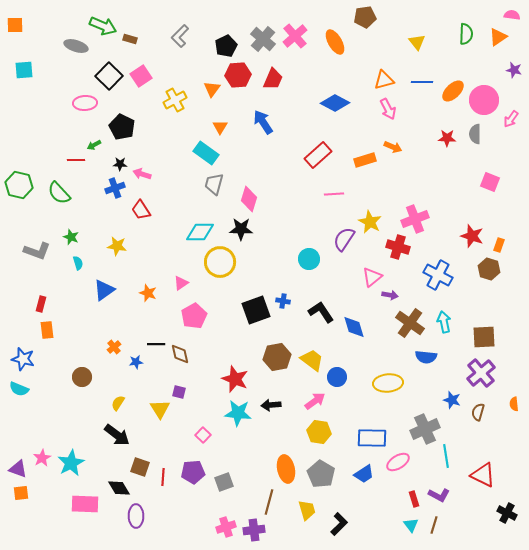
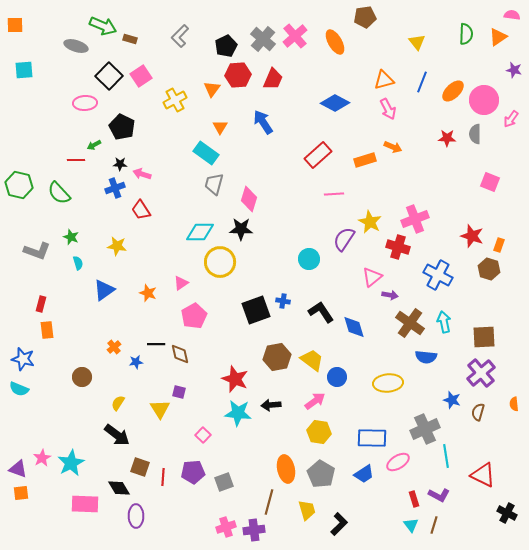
blue line at (422, 82): rotated 70 degrees counterclockwise
